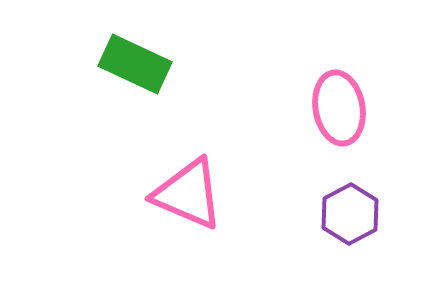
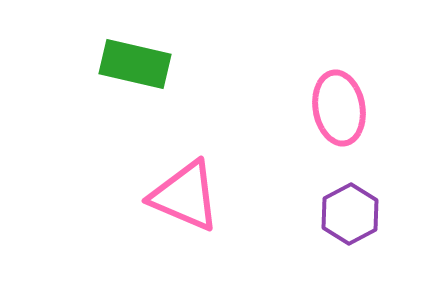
green rectangle: rotated 12 degrees counterclockwise
pink triangle: moved 3 px left, 2 px down
